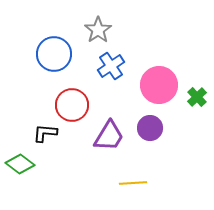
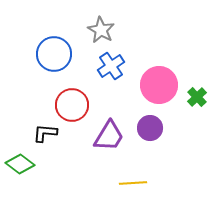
gray star: moved 3 px right; rotated 8 degrees counterclockwise
